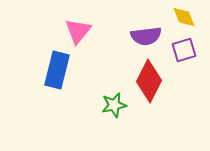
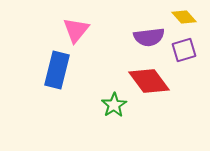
yellow diamond: rotated 20 degrees counterclockwise
pink triangle: moved 2 px left, 1 px up
purple semicircle: moved 3 px right, 1 px down
red diamond: rotated 63 degrees counterclockwise
green star: rotated 20 degrees counterclockwise
